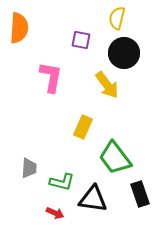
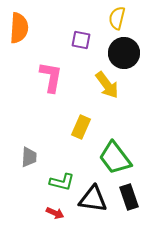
yellow rectangle: moved 2 px left
gray trapezoid: moved 11 px up
black rectangle: moved 11 px left, 3 px down
